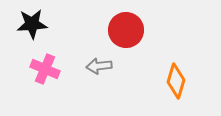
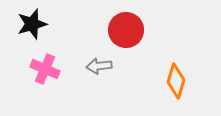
black star: rotated 12 degrees counterclockwise
